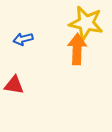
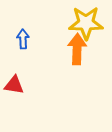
yellow star: rotated 12 degrees counterclockwise
blue arrow: rotated 102 degrees clockwise
